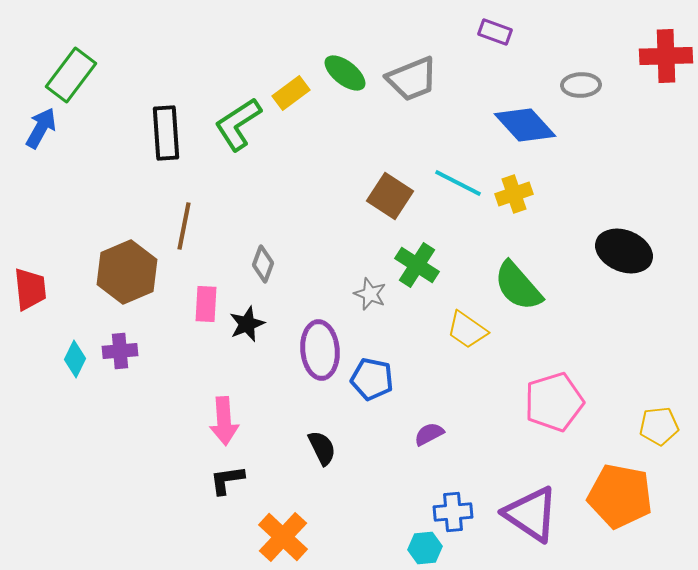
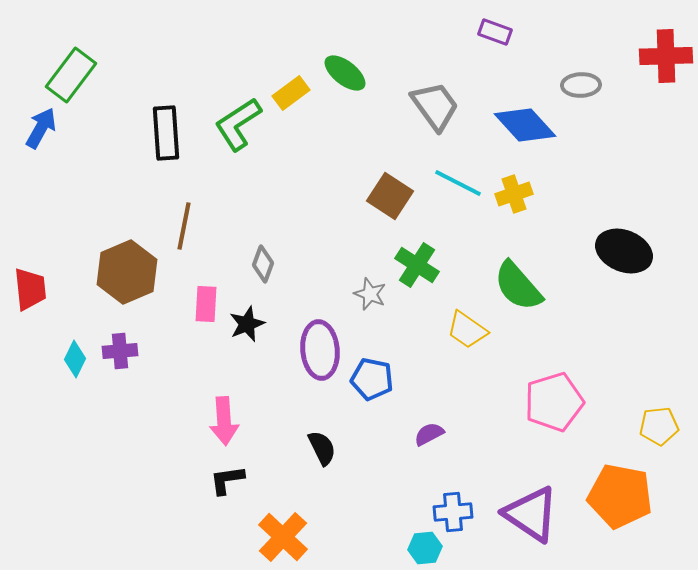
gray trapezoid: moved 23 px right, 27 px down; rotated 104 degrees counterclockwise
